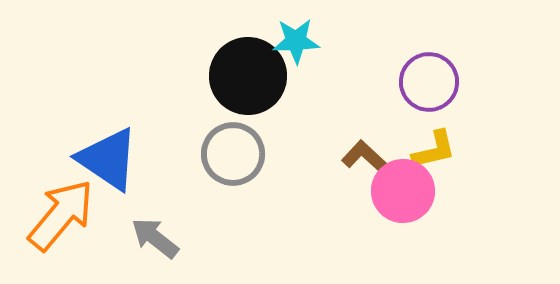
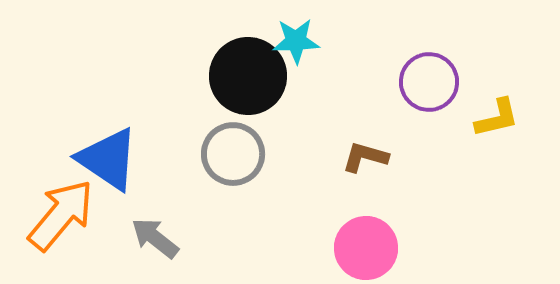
yellow L-shape: moved 63 px right, 32 px up
brown L-shape: rotated 27 degrees counterclockwise
pink circle: moved 37 px left, 57 px down
